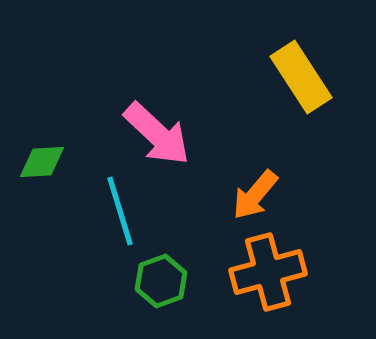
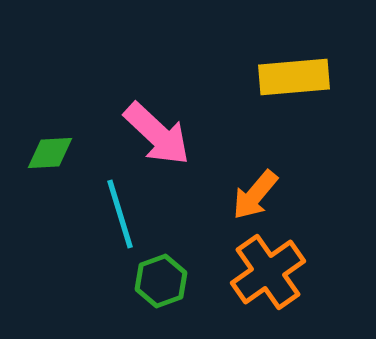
yellow rectangle: moved 7 px left; rotated 62 degrees counterclockwise
green diamond: moved 8 px right, 9 px up
cyan line: moved 3 px down
orange cross: rotated 20 degrees counterclockwise
